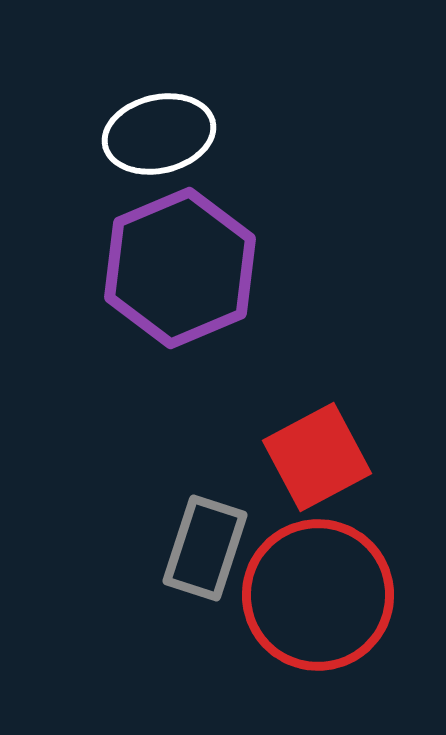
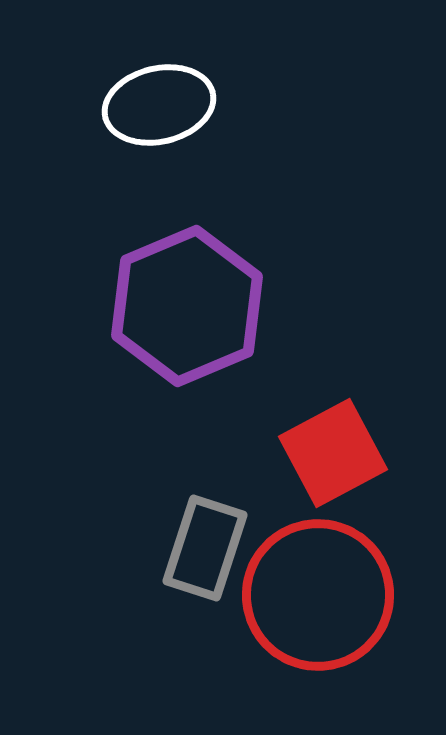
white ellipse: moved 29 px up
purple hexagon: moved 7 px right, 38 px down
red square: moved 16 px right, 4 px up
